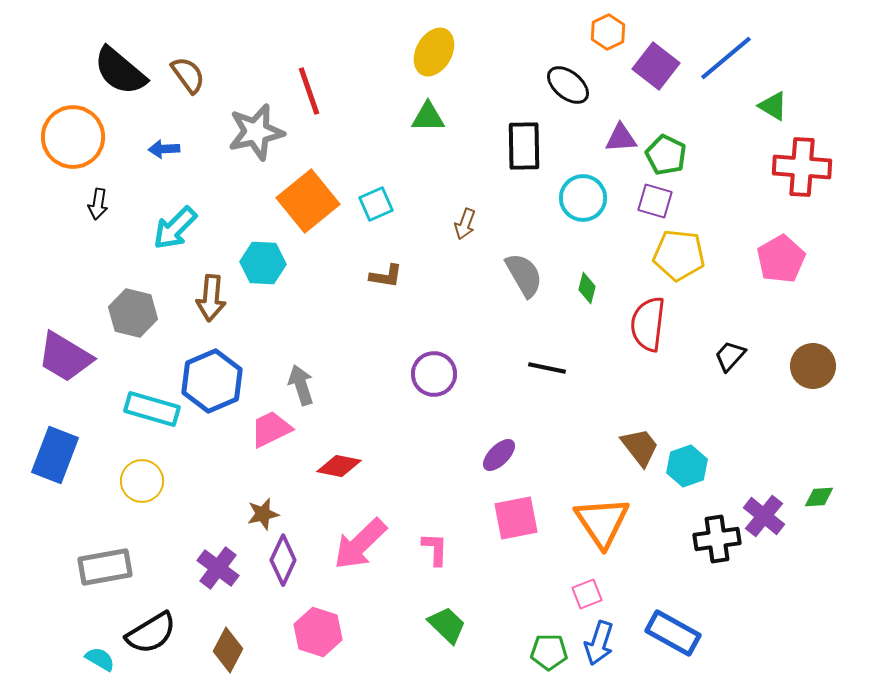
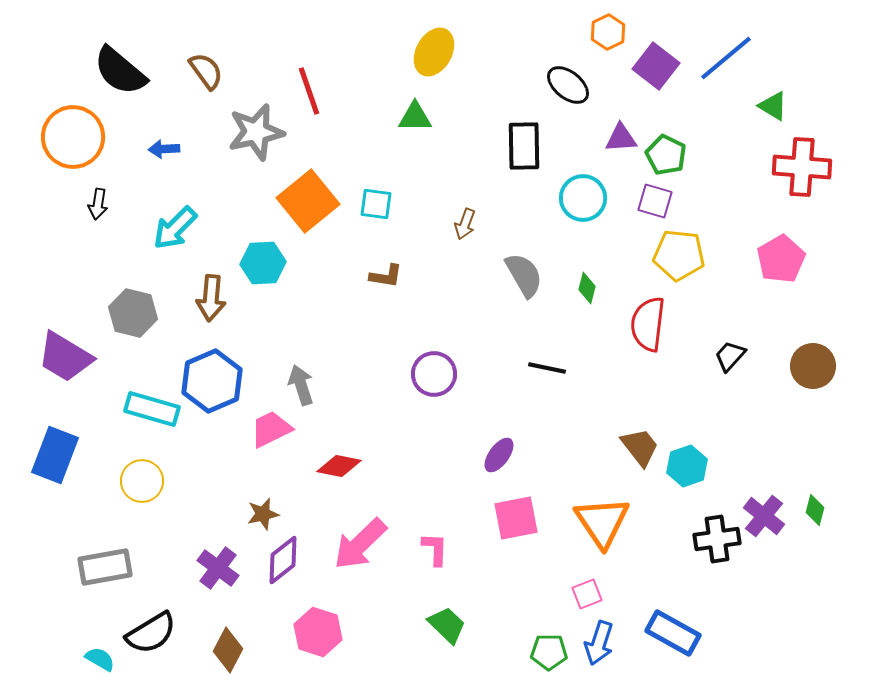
brown semicircle at (188, 75): moved 18 px right, 4 px up
green triangle at (428, 117): moved 13 px left
cyan square at (376, 204): rotated 32 degrees clockwise
cyan hexagon at (263, 263): rotated 6 degrees counterclockwise
purple ellipse at (499, 455): rotated 9 degrees counterclockwise
green diamond at (819, 497): moved 4 px left, 13 px down; rotated 72 degrees counterclockwise
purple diamond at (283, 560): rotated 27 degrees clockwise
